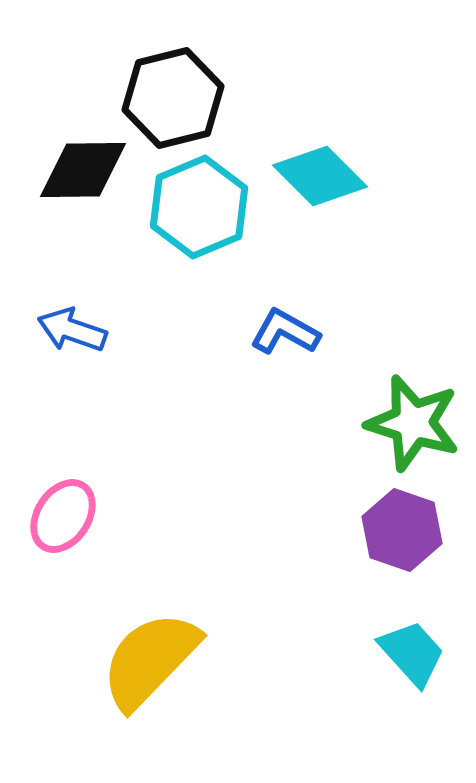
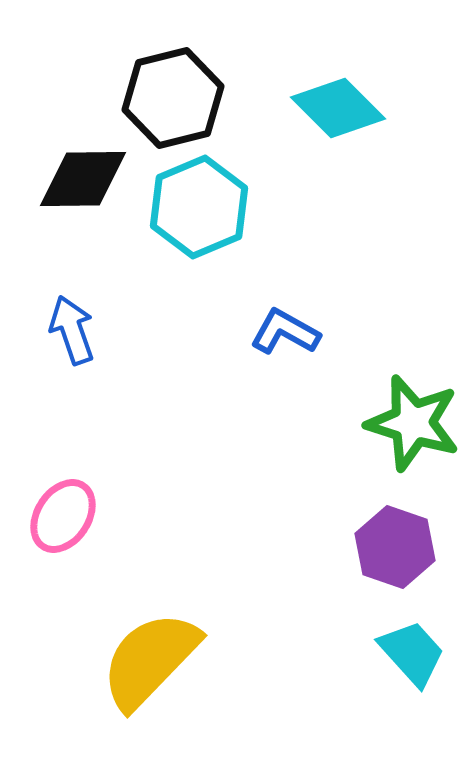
black diamond: moved 9 px down
cyan diamond: moved 18 px right, 68 px up
blue arrow: rotated 52 degrees clockwise
purple hexagon: moved 7 px left, 17 px down
